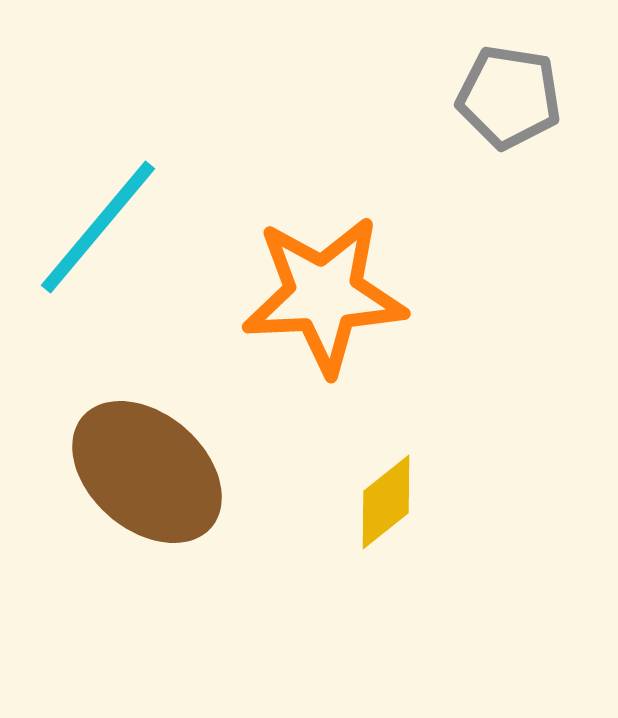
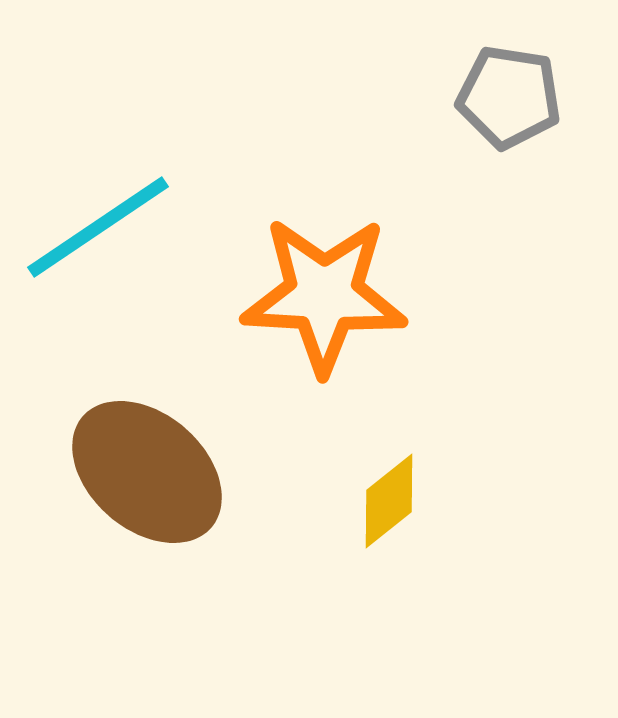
cyan line: rotated 16 degrees clockwise
orange star: rotated 6 degrees clockwise
yellow diamond: moved 3 px right, 1 px up
